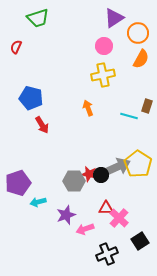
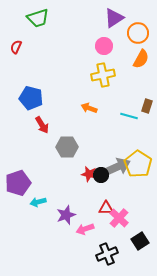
orange arrow: moved 1 px right; rotated 49 degrees counterclockwise
gray hexagon: moved 7 px left, 34 px up
